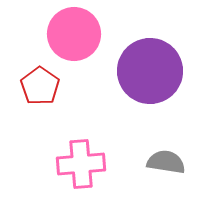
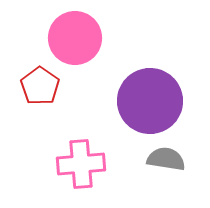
pink circle: moved 1 px right, 4 px down
purple circle: moved 30 px down
gray semicircle: moved 3 px up
